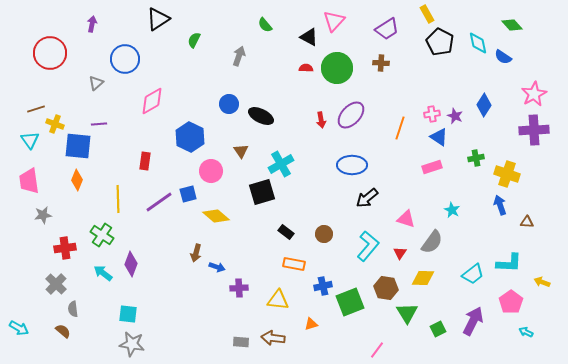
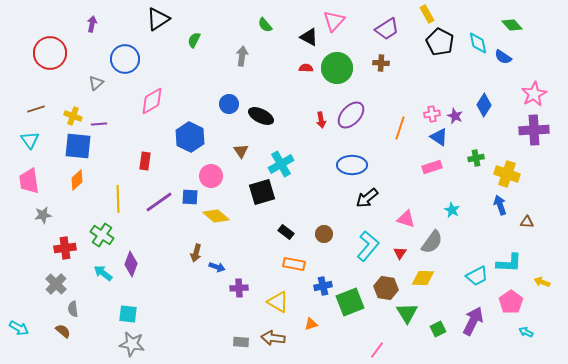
gray arrow at (239, 56): moved 3 px right; rotated 12 degrees counterclockwise
yellow cross at (55, 124): moved 18 px right, 8 px up
pink circle at (211, 171): moved 5 px down
orange diamond at (77, 180): rotated 25 degrees clockwise
blue square at (188, 194): moved 2 px right, 3 px down; rotated 18 degrees clockwise
cyan trapezoid at (473, 274): moved 4 px right, 2 px down; rotated 10 degrees clockwise
yellow triangle at (278, 300): moved 2 px down; rotated 25 degrees clockwise
